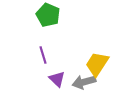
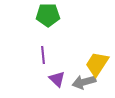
green pentagon: rotated 25 degrees counterclockwise
purple line: rotated 12 degrees clockwise
